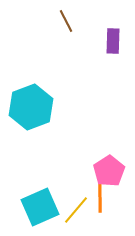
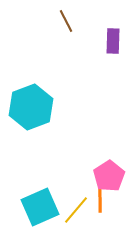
pink pentagon: moved 5 px down
